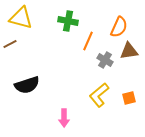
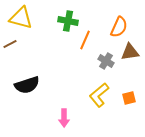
orange line: moved 3 px left, 1 px up
brown triangle: moved 1 px right, 1 px down
gray cross: moved 1 px right, 1 px down
